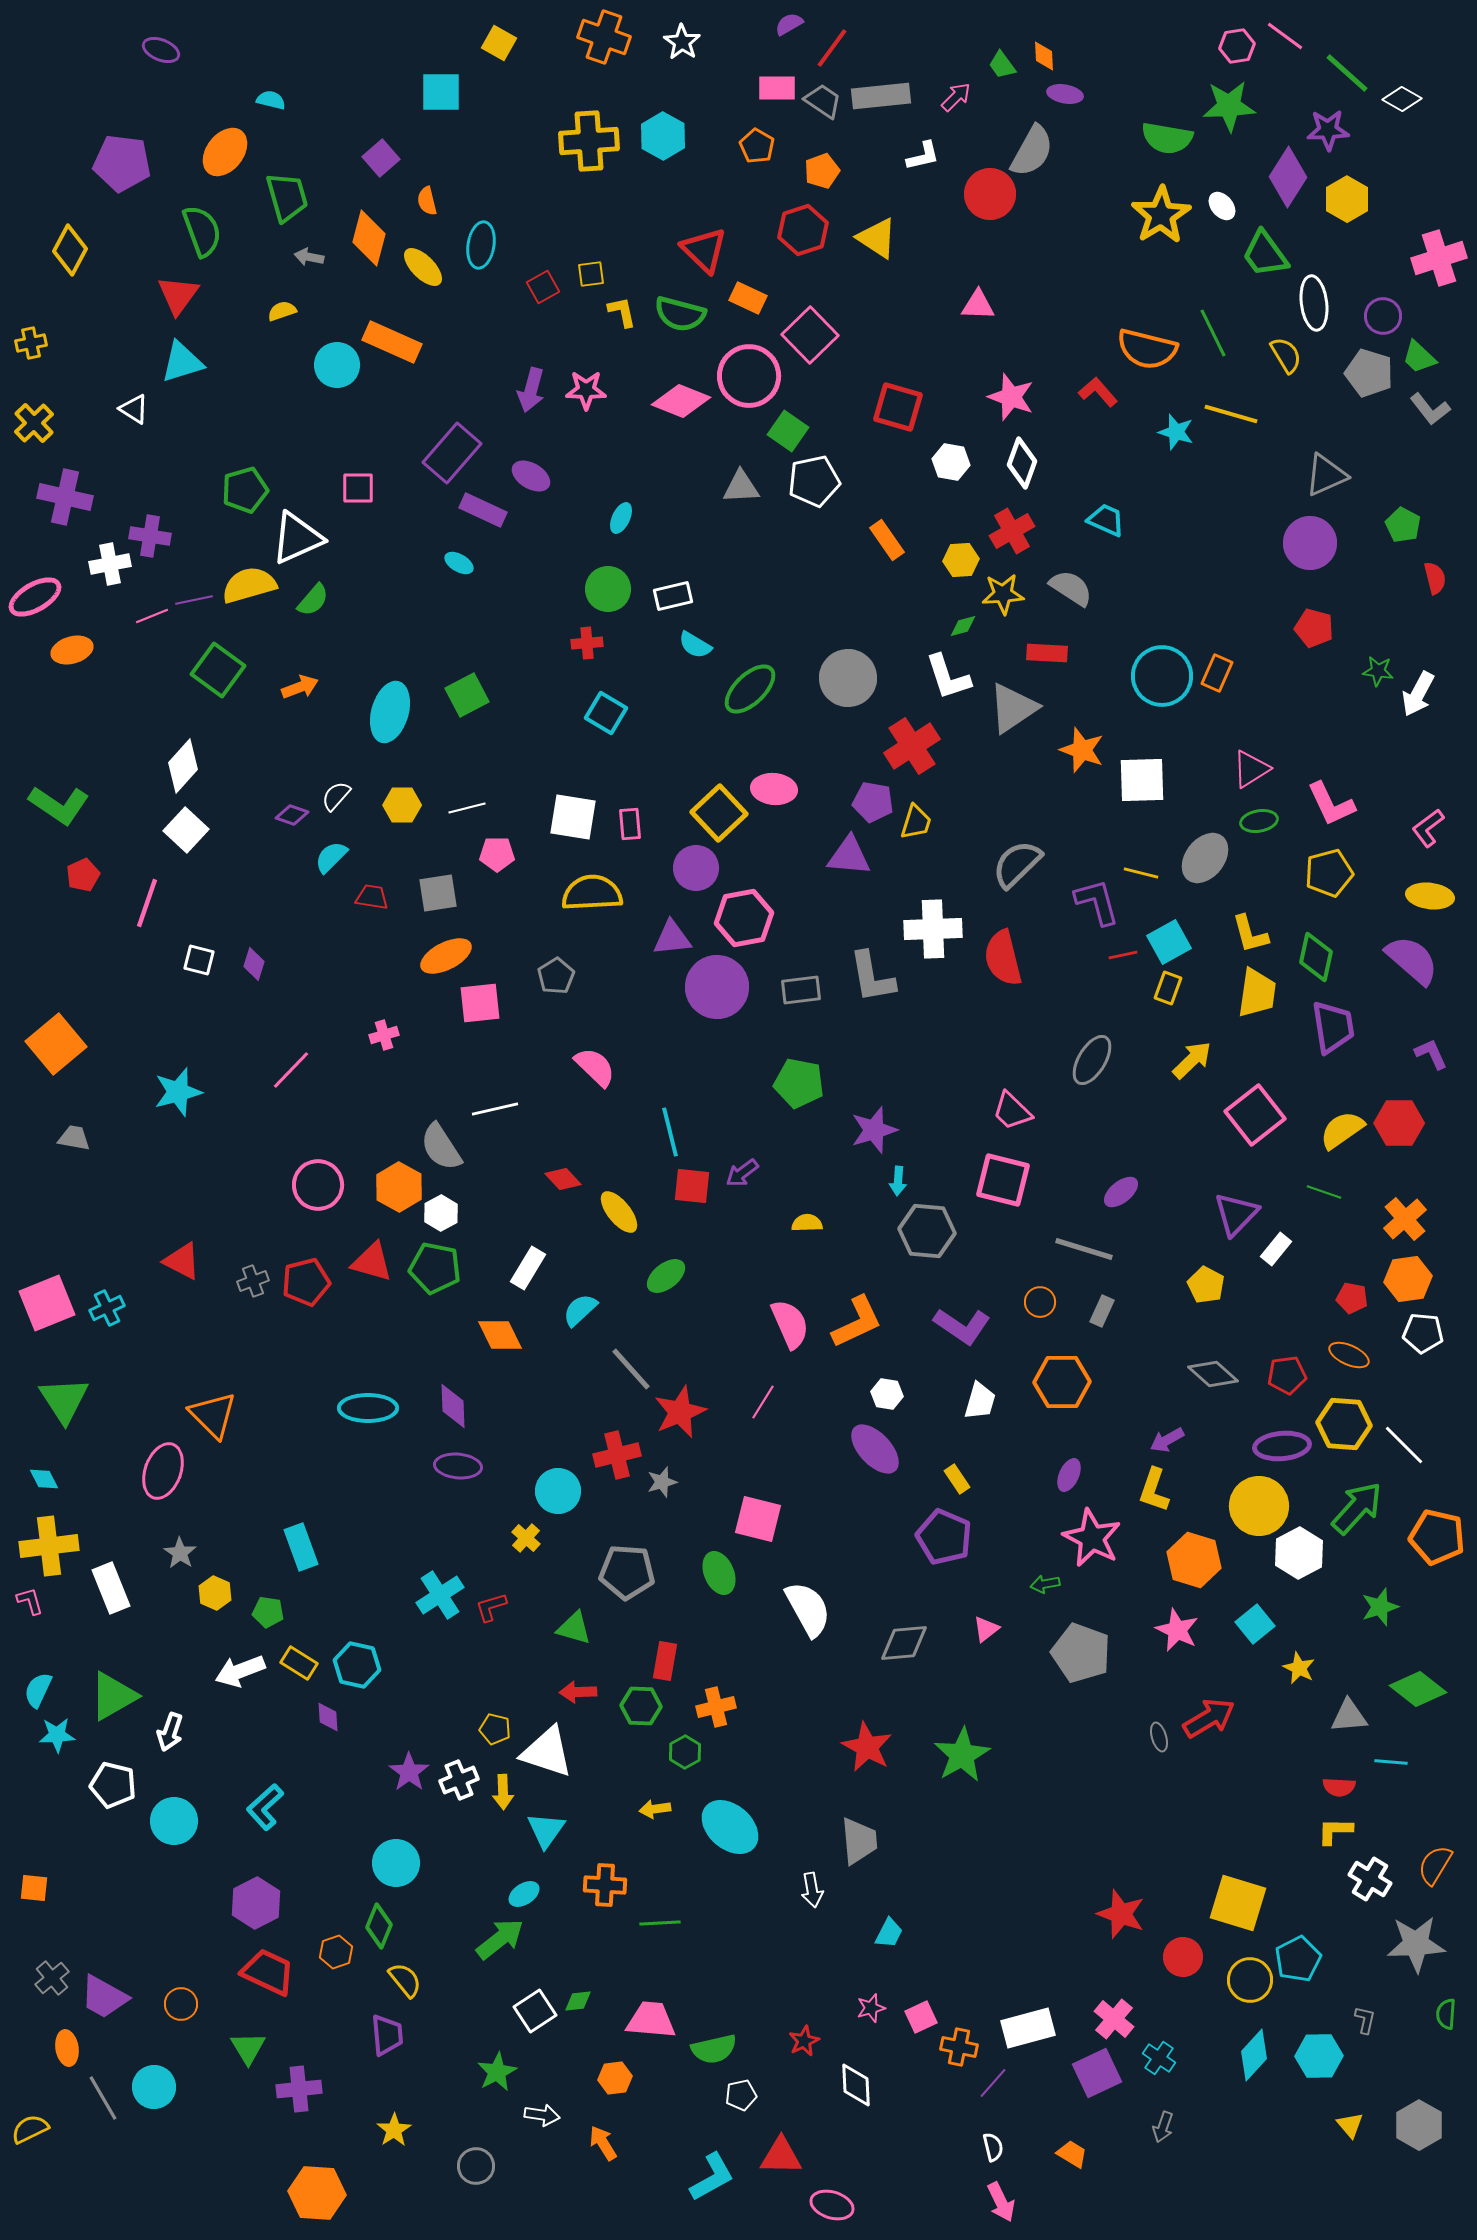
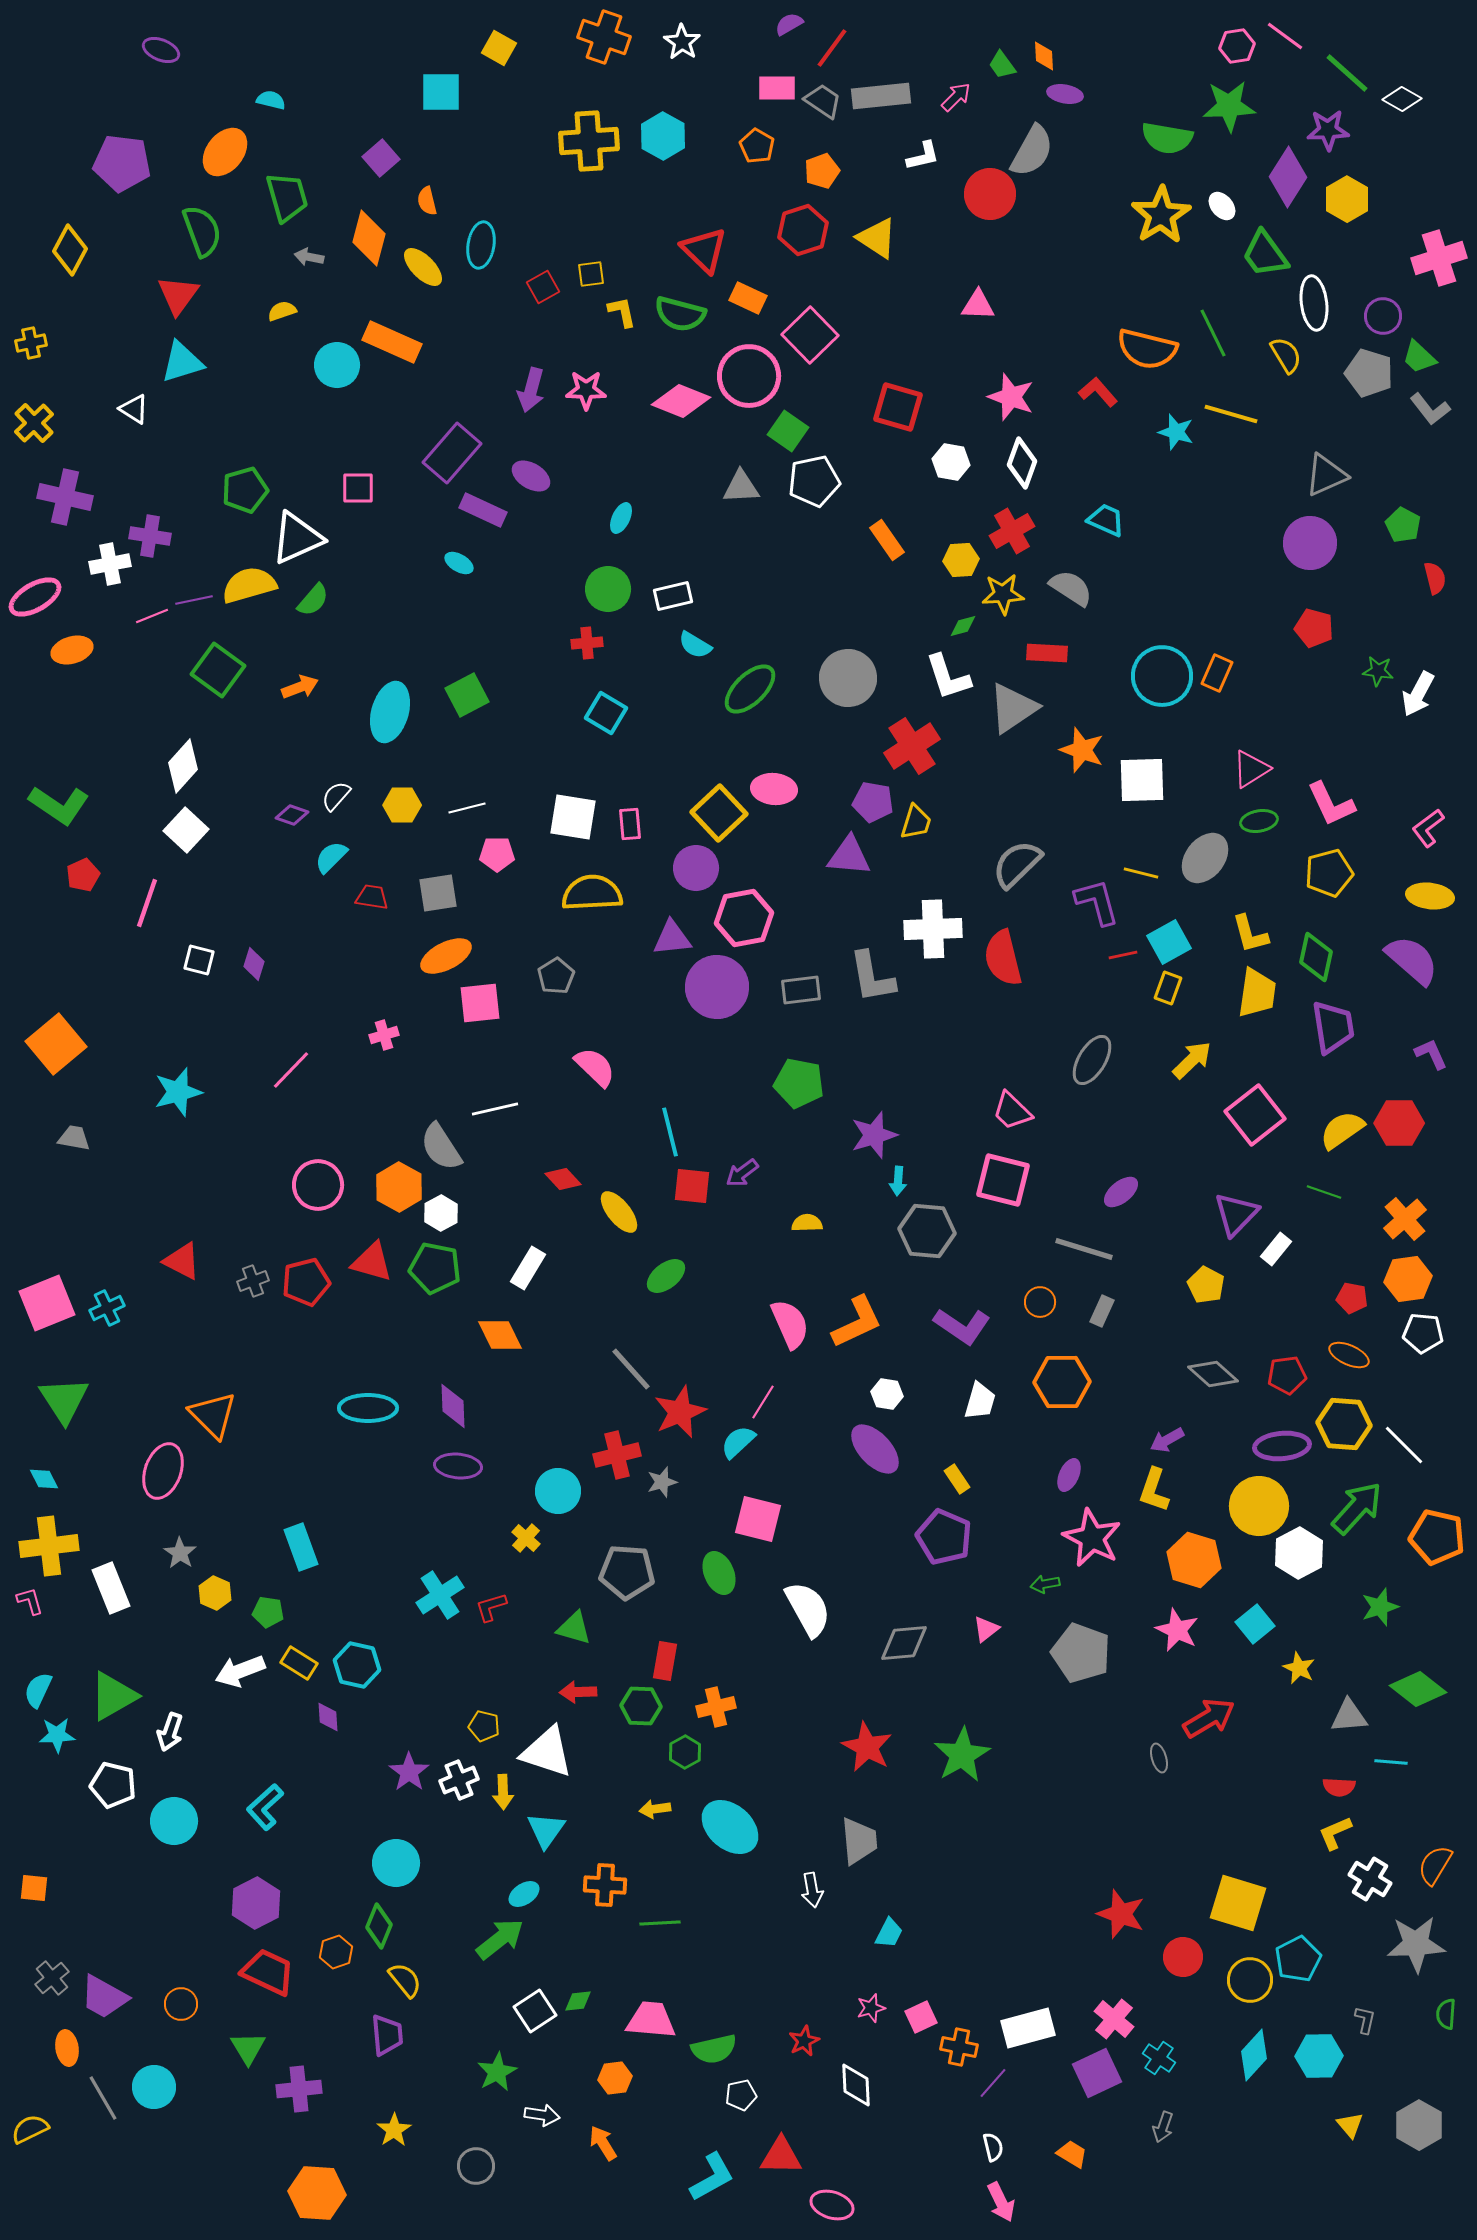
yellow square at (499, 43): moved 5 px down
purple star at (874, 1130): moved 5 px down
cyan semicircle at (580, 1310): moved 158 px right, 132 px down
yellow pentagon at (495, 1729): moved 11 px left, 3 px up
gray ellipse at (1159, 1737): moved 21 px down
yellow L-shape at (1335, 1831): moved 2 px down; rotated 24 degrees counterclockwise
